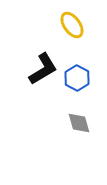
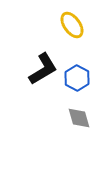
gray diamond: moved 5 px up
